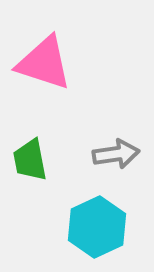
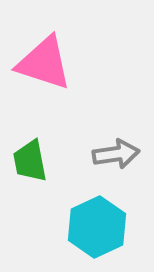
green trapezoid: moved 1 px down
